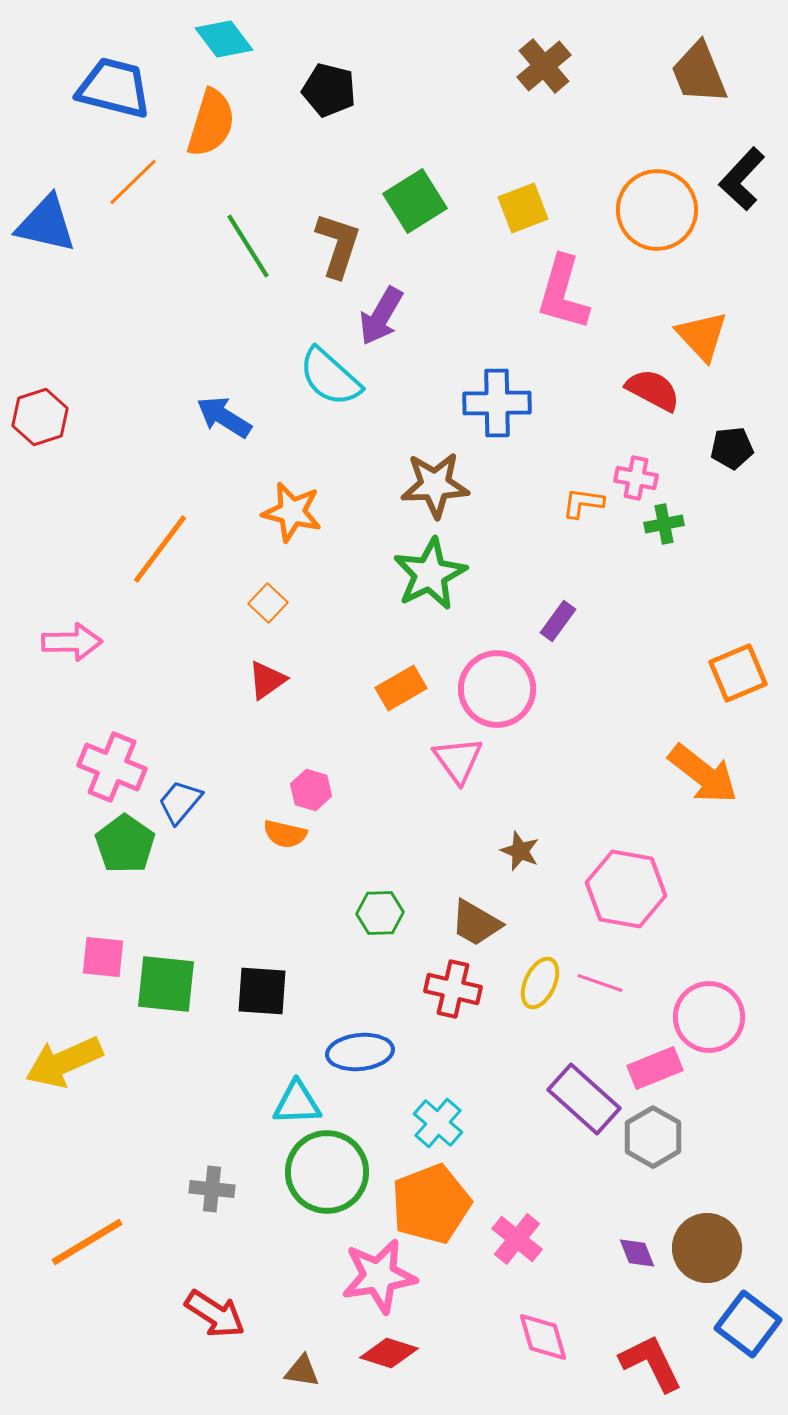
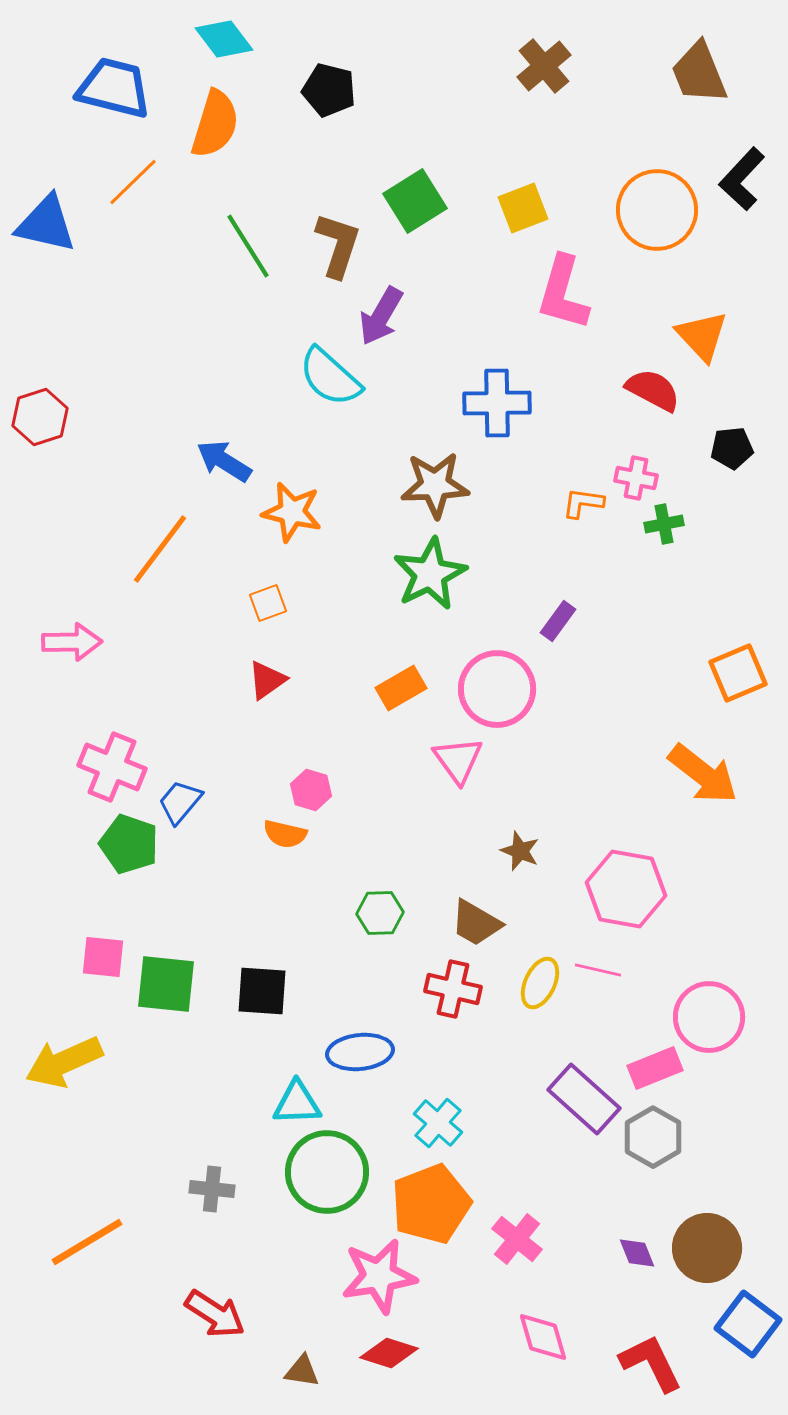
orange semicircle at (211, 123): moved 4 px right, 1 px down
blue arrow at (224, 417): moved 44 px down
orange square at (268, 603): rotated 27 degrees clockwise
green pentagon at (125, 844): moved 4 px right; rotated 16 degrees counterclockwise
pink line at (600, 983): moved 2 px left, 13 px up; rotated 6 degrees counterclockwise
